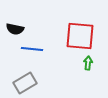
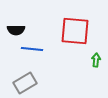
black semicircle: moved 1 px right, 1 px down; rotated 12 degrees counterclockwise
red square: moved 5 px left, 5 px up
green arrow: moved 8 px right, 3 px up
